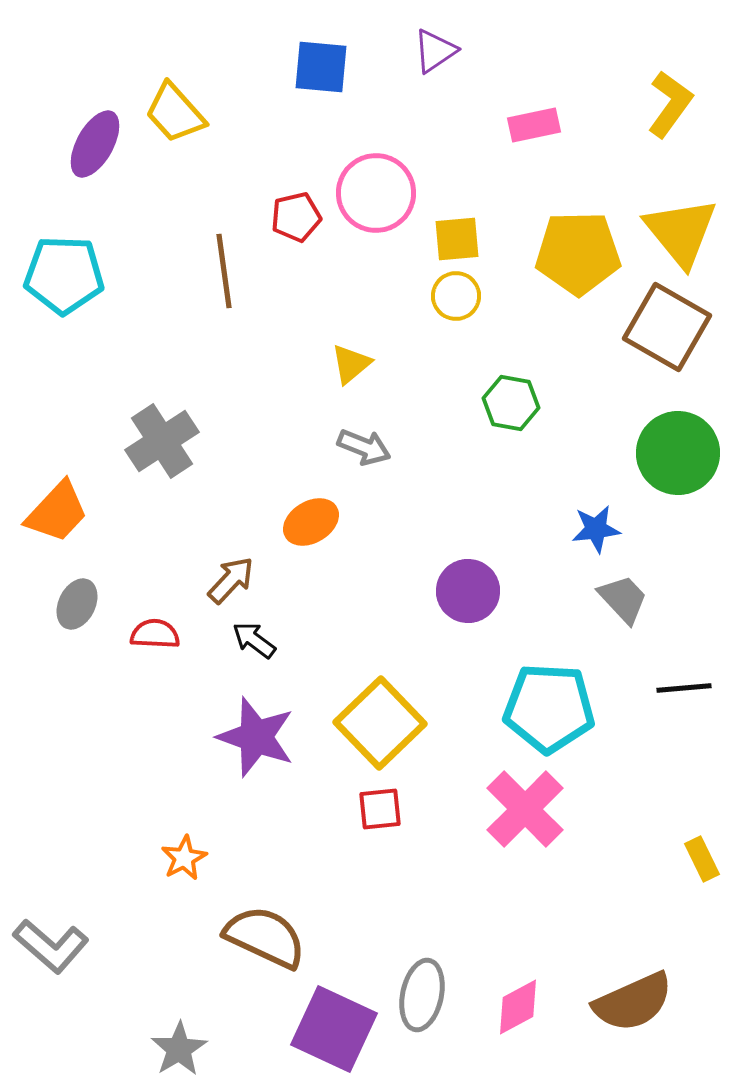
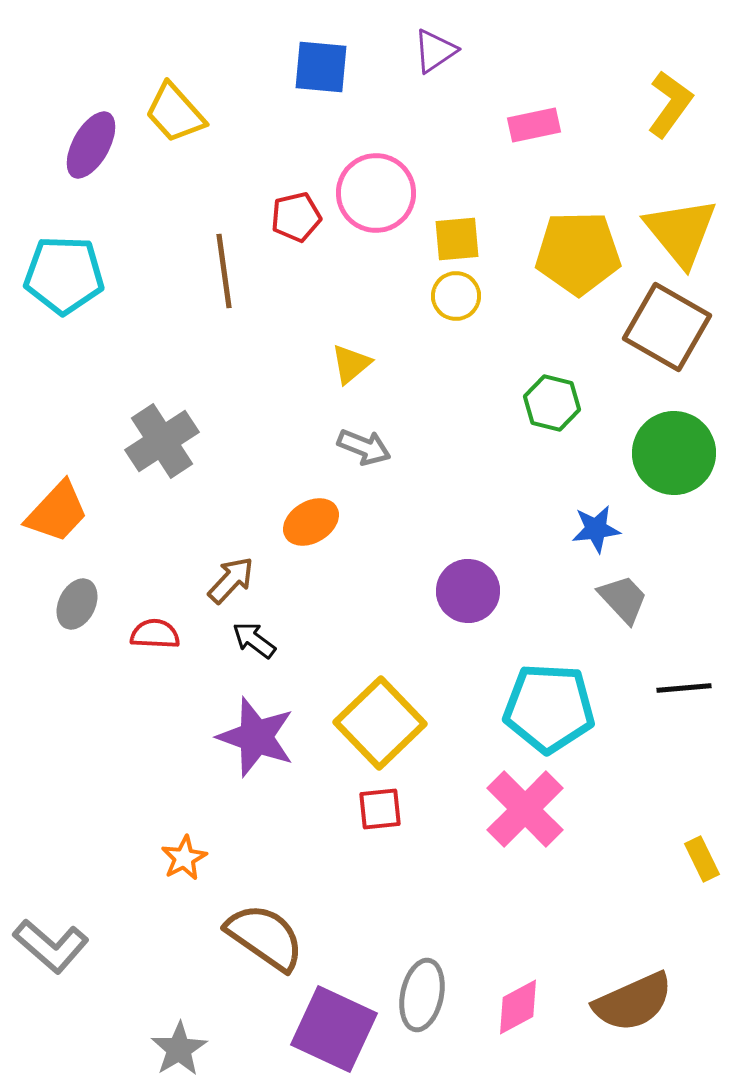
purple ellipse at (95, 144): moved 4 px left, 1 px down
green hexagon at (511, 403): moved 41 px right; rotated 4 degrees clockwise
green circle at (678, 453): moved 4 px left
brown semicircle at (265, 937): rotated 10 degrees clockwise
